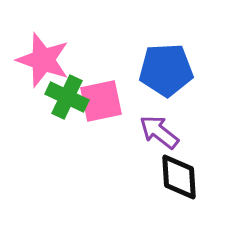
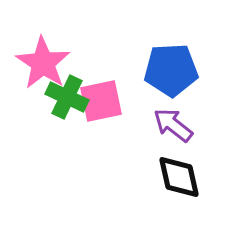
pink star: moved 3 px down; rotated 14 degrees clockwise
blue pentagon: moved 5 px right
purple arrow: moved 14 px right, 7 px up
black diamond: rotated 9 degrees counterclockwise
